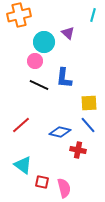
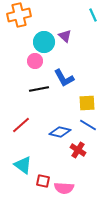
cyan line: rotated 40 degrees counterclockwise
purple triangle: moved 3 px left, 3 px down
blue L-shape: rotated 35 degrees counterclockwise
black line: moved 4 px down; rotated 36 degrees counterclockwise
yellow square: moved 2 px left
blue line: rotated 18 degrees counterclockwise
red cross: rotated 21 degrees clockwise
red square: moved 1 px right, 1 px up
pink semicircle: rotated 108 degrees clockwise
